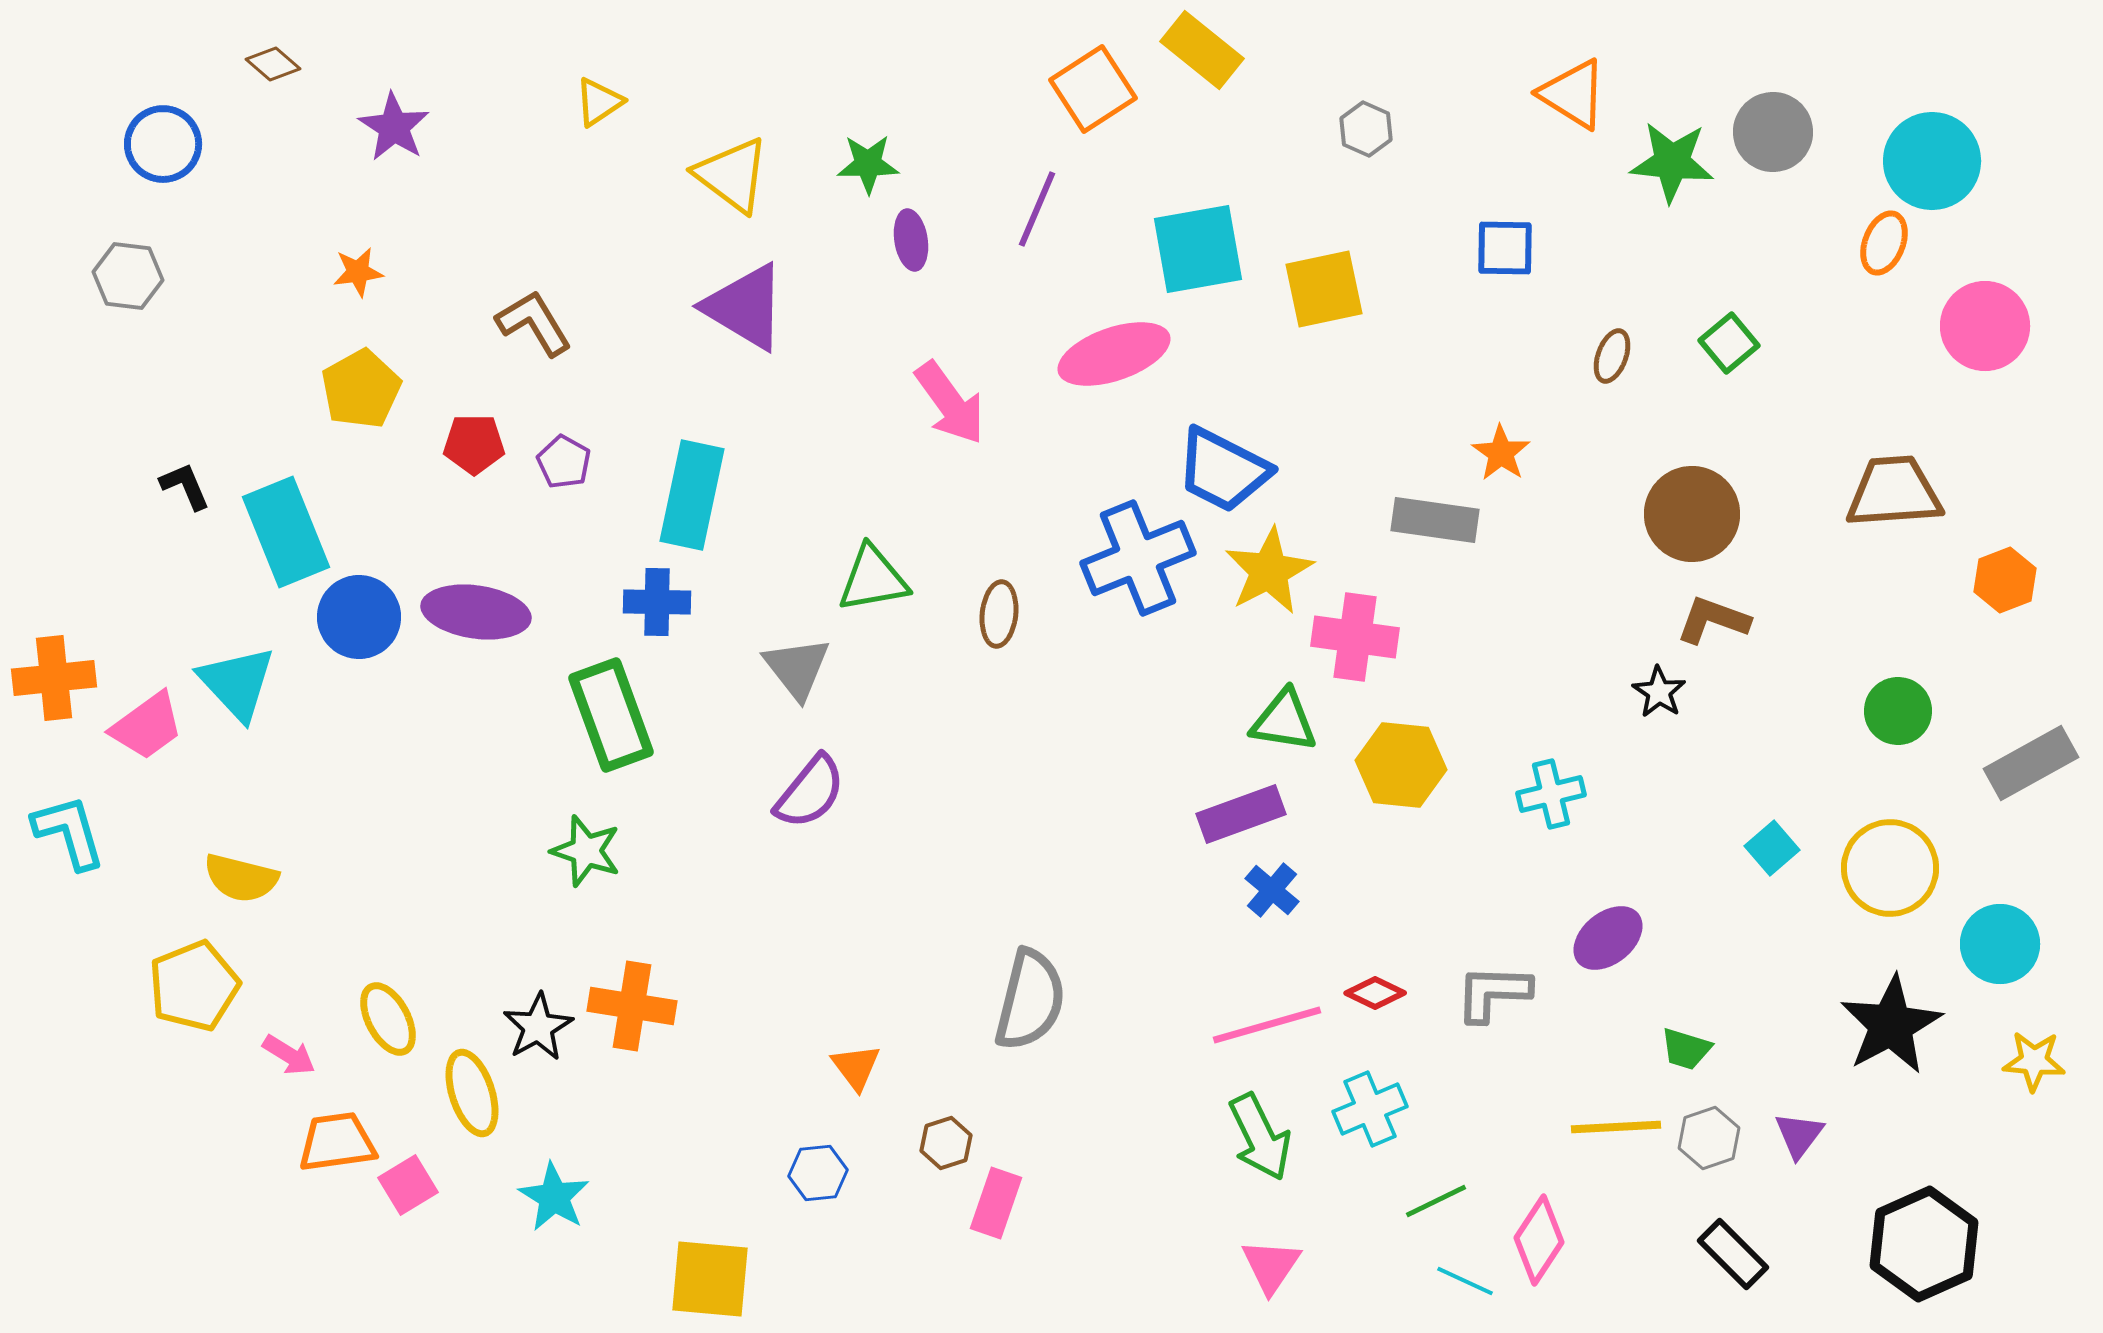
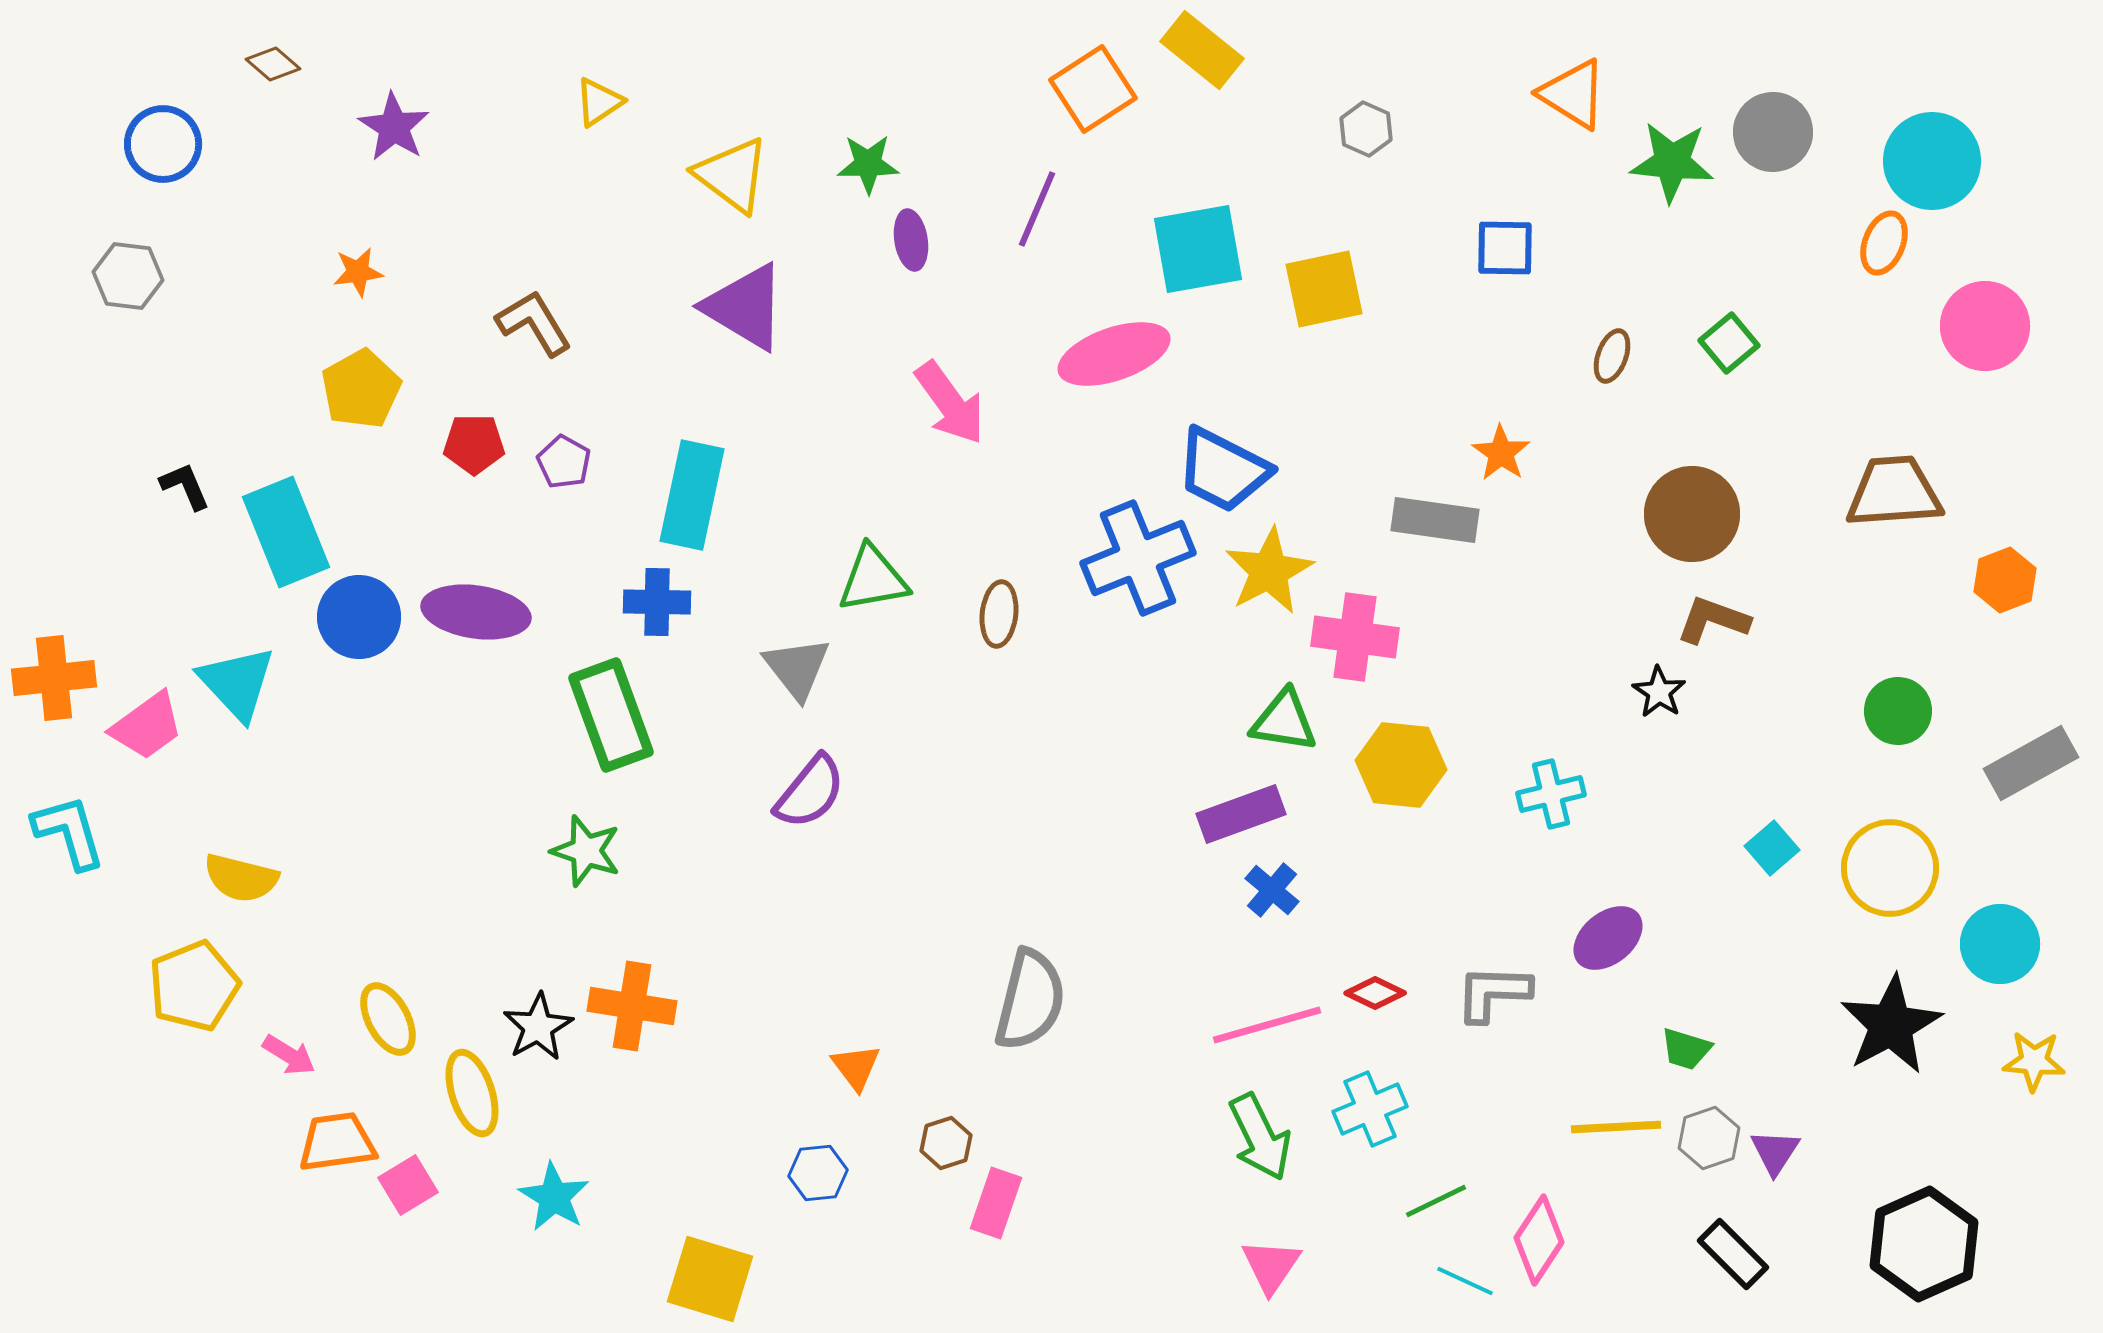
purple triangle at (1799, 1135): moved 24 px left, 17 px down; rotated 4 degrees counterclockwise
yellow square at (710, 1279): rotated 12 degrees clockwise
